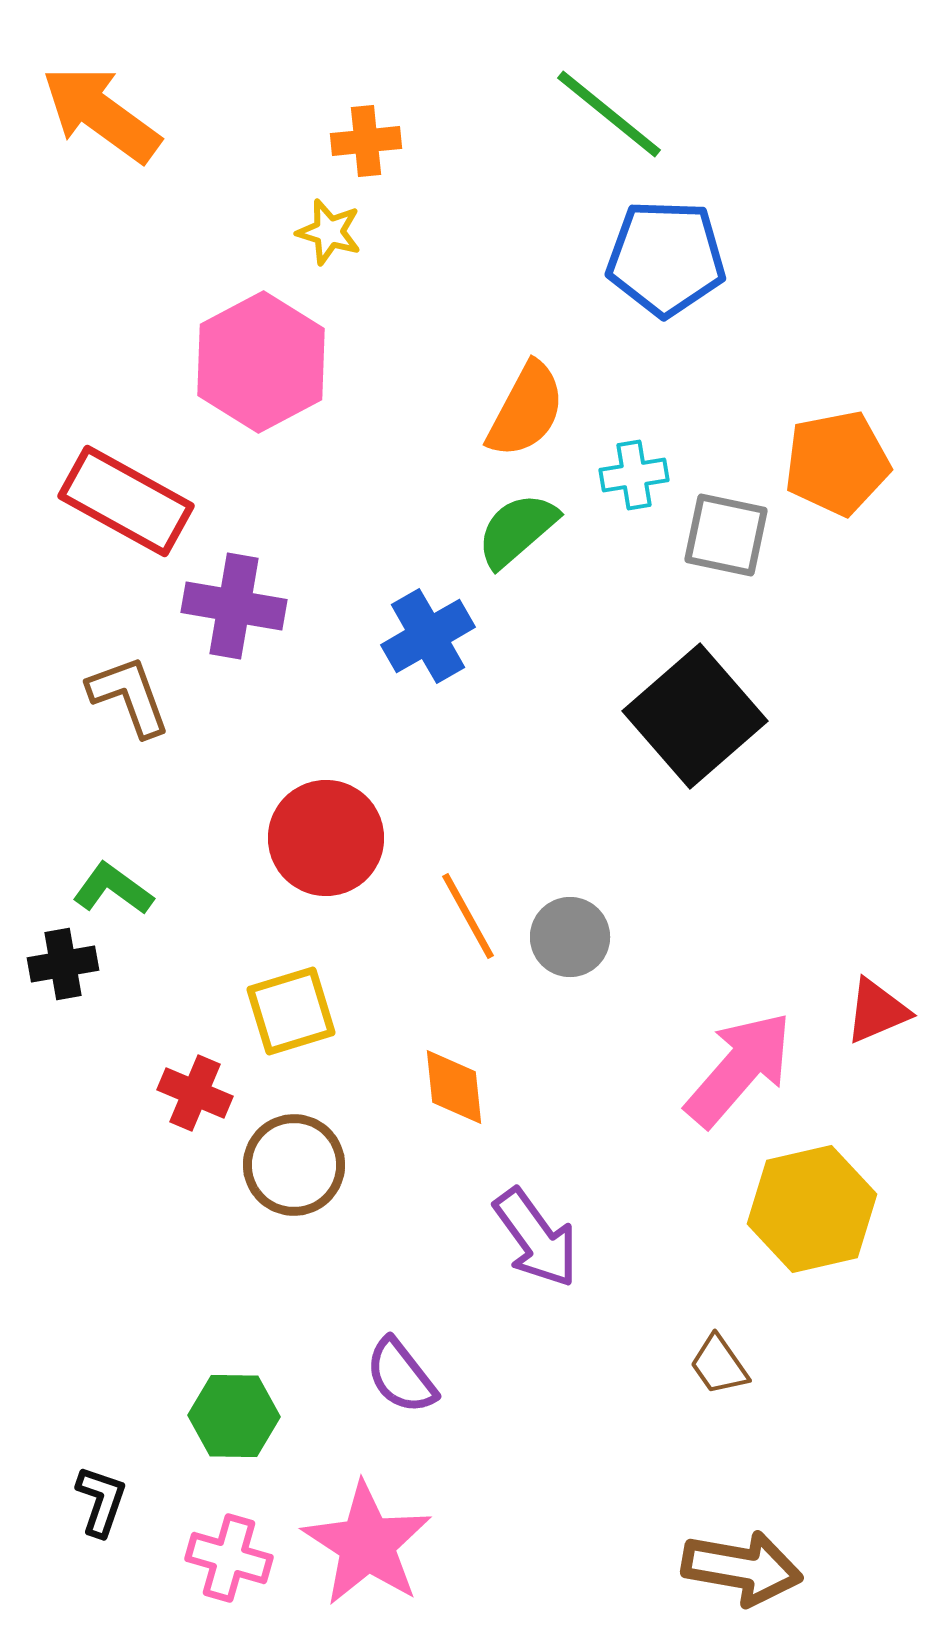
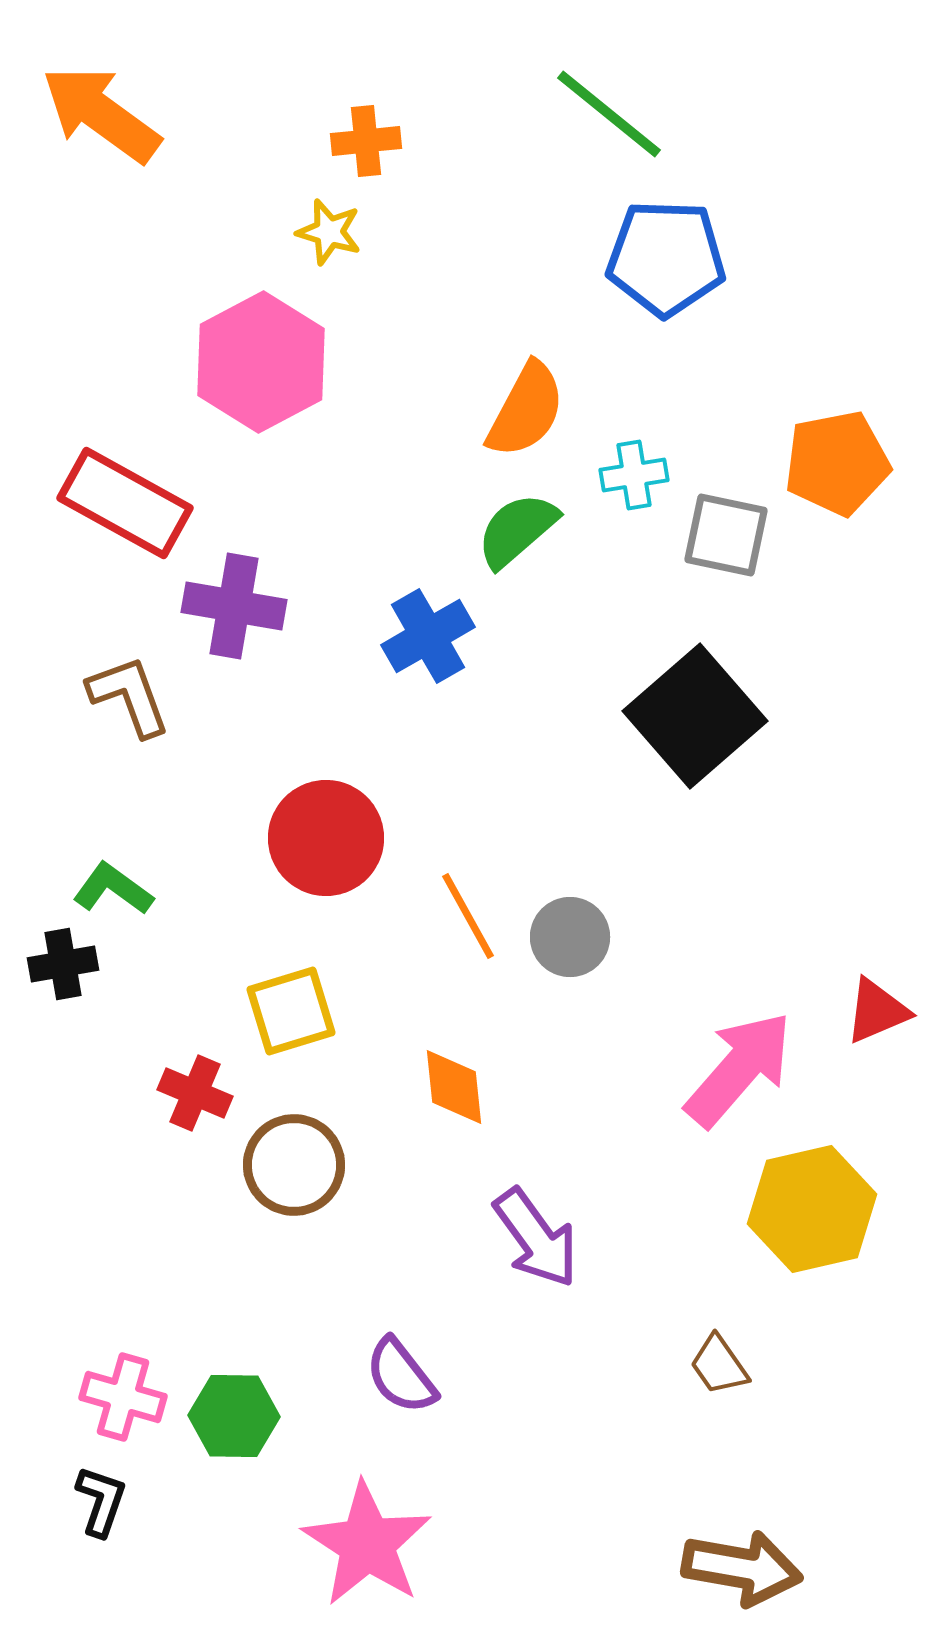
red rectangle: moved 1 px left, 2 px down
pink cross: moved 106 px left, 161 px up
